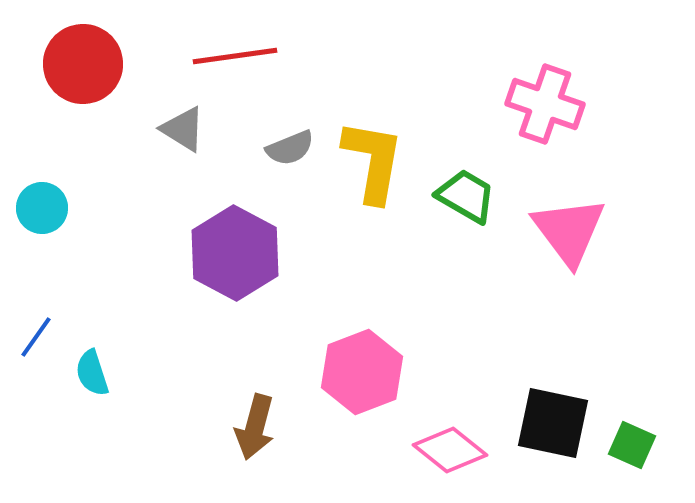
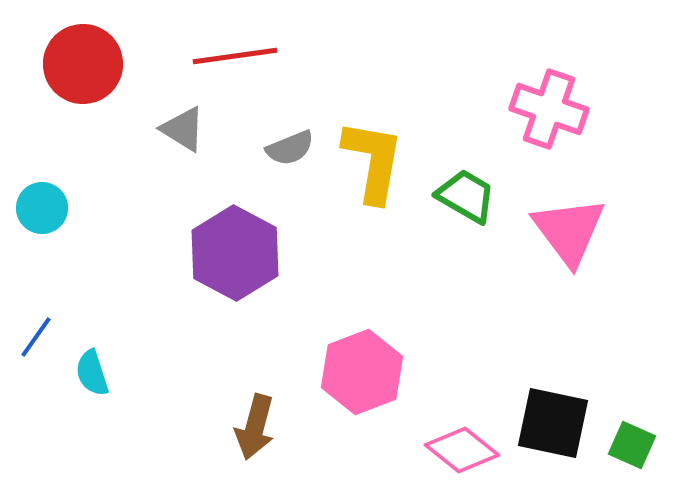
pink cross: moved 4 px right, 5 px down
pink diamond: moved 12 px right
